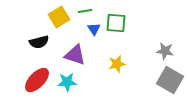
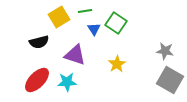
green square: rotated 30 degrees clockwise
yellow star: rotated 18 degrees counterclockwise
